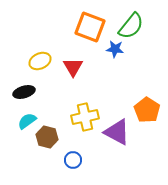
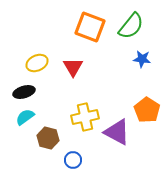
blue star: moved 27 px right, 10 px down
yellow ellipse: moved 3 px left, 2 px down
cyan semicircle: moved 2 px left, 4 px up
brown hexagon: moved 1 px right, 1 px down
